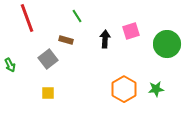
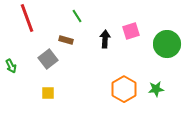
green arrow: moved 1 px right, 1 px down
